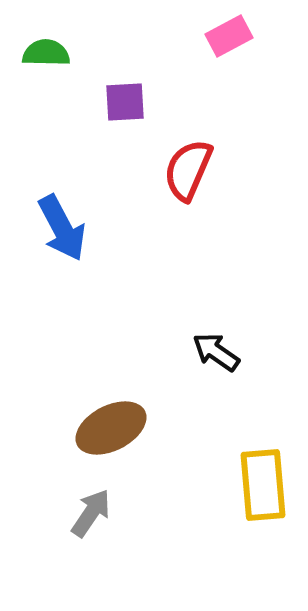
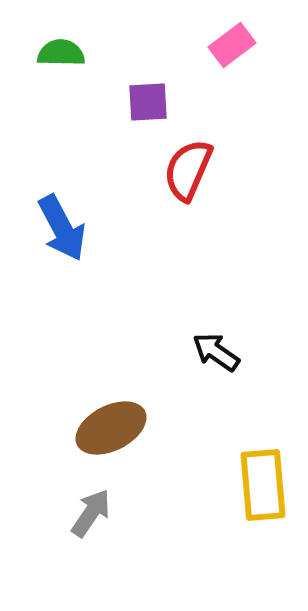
pink rectangle: moved 3 px right, 9 px down; rotated 9 degrees counterclockwise
green semicircle: moved 15 px right
purple square: moved 23 px right
